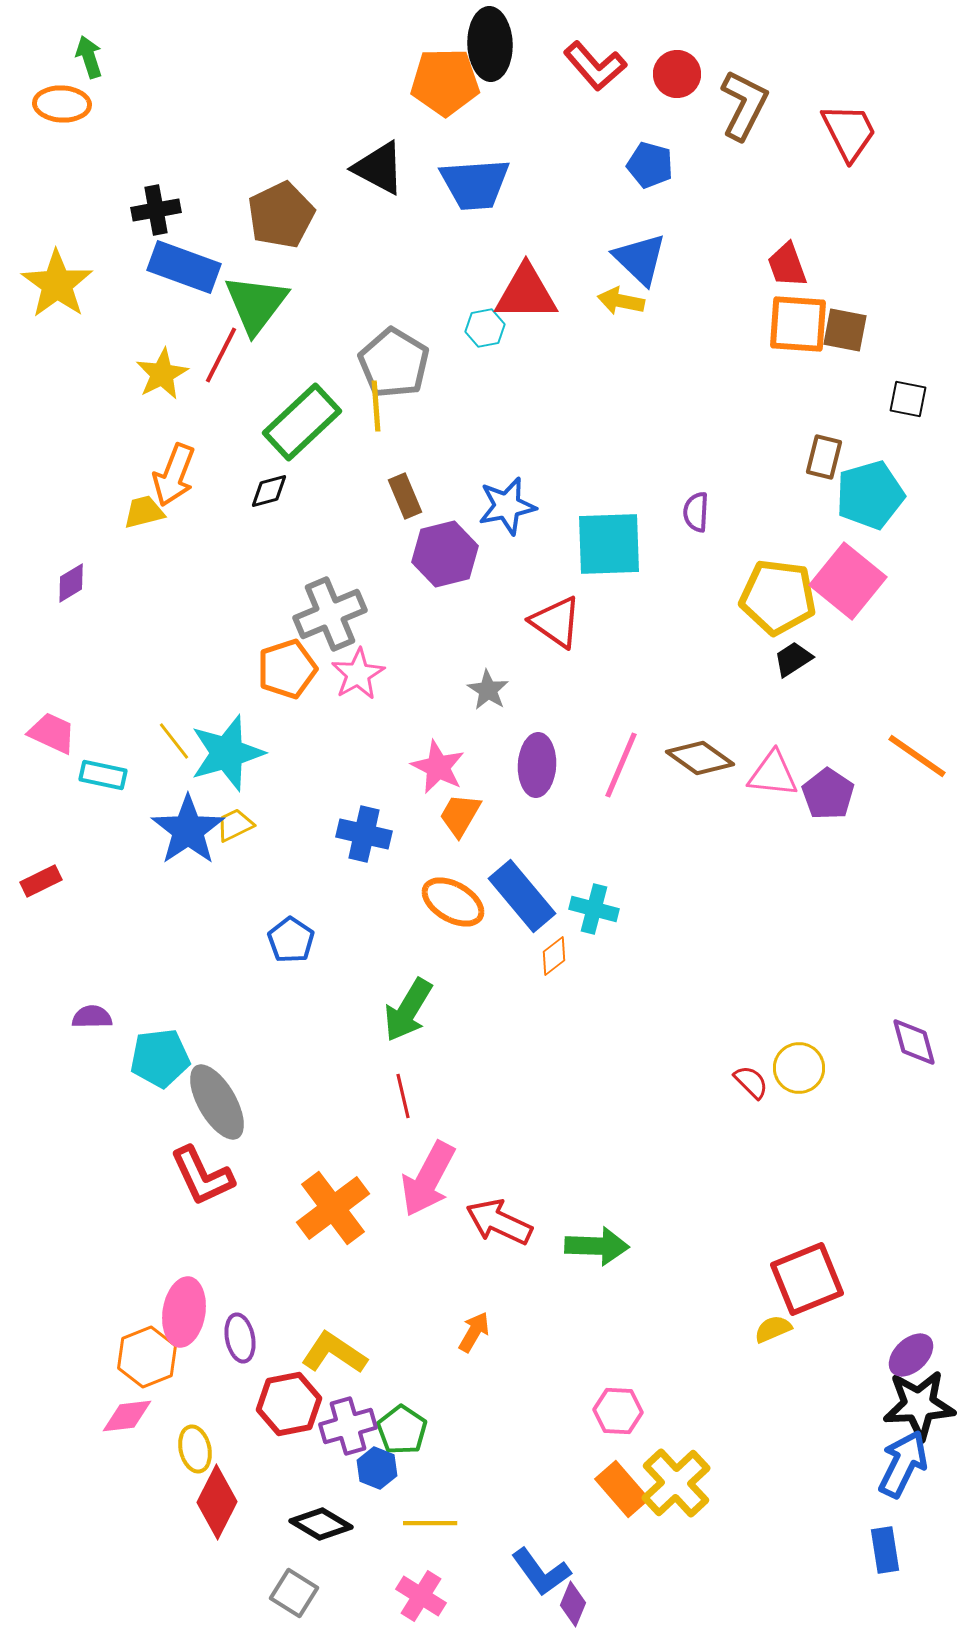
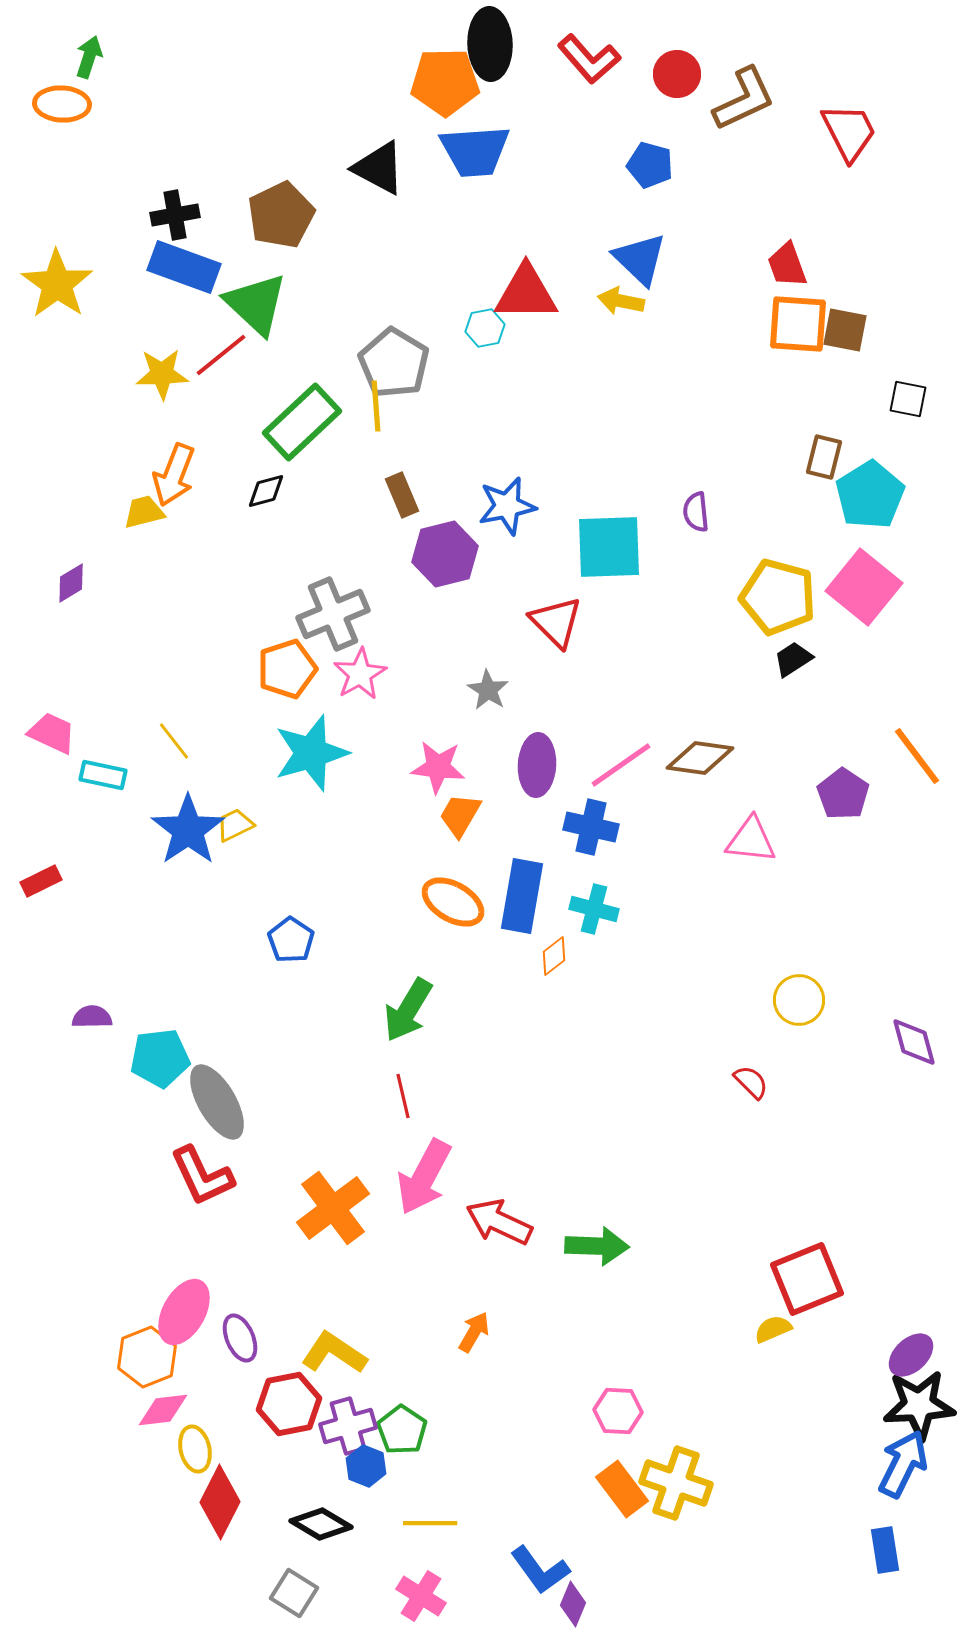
green arrow at (89, 57): rotated 36 degrees clockwise
red L-shape at (595, 66): moved 6 px left, 7 px up
brown L-shape at (744, 105): moved 6 px up; rotated 38 degrees clockwise
blue trapezoid at (475, 184): moved 33 px up
black cross at (156, 210): moved 19 px right, 5 px down
green triangle at (256, 304): rotated 24 degrees counterclockwise
red line at (221, 355): rotated 24 degrees clockwise
yellow star at (162, 374): rotated 26 degrees clockwise
black diamond at (269, 491): moved 3 px left
cyan pentagon at (870, 495): rotated 16 degrees counterclockwise
brown rectangle at (405, 496): moved 3 px left, 1 px up
purple semicircle at (696, 512): rotated 9 degrees counterclockwise
cyan square at (609, 544): moved 3 px down
pink square at (848, 581): moved 16 px right, 6 px down
yellow pentagon at (778, 597): rotated 8 degrees clockwise
gray cross at (330, 614): moved 3 px right
red triangle at (556, 622): rotated 10 degrees clockwise
pink star at (358, 674): moved 2 px right
cyan star at (227, 753): moved 84 px right
orange line at (917, 756): rotated 18 degrees clockwise
brown diamond at (700, 758): rotated 28 degrees counterclockwise
pink line at (621, 765): rotated 32 degrees clockwise
pink star at (438, 767): rotated 20 degrees counterclockwise
pink triangle at (773, 774): moved 22 px left, 66 px down
purple pentagon at (828, 794): moved 15 px right
blue cross at (364, 834): moved 227 px right, 7 px up
blue rectangle at (522, 896): rotated 50 degrees clockwise
yellow circle at (799, 1068): moved 68 px up
pink arrow at (428, 1179): moved 4 px left, 2 px up
pink ellipse at (184, 1312): rotated 20 degrees clockwise
purple ellipse at (240, 1338): rotated 12 degrees counterclockwise
pink diamond at (127, 1416): moved 36 px right, 6 px up
blue hexagon at (377, 1468): moved 11 px left, 2 px up
yellow cross at (676, 1483): rotated 28 degrees counterclockwise
orange rectangle at (622, 1489): rotated 4 degrees clockwise
red diamond at (217, 1502): moved 3 px right
blue L-shape at (541, 1572): moved 1 px left, 2 px up
